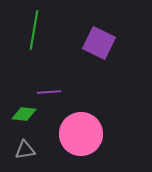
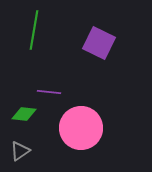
purple line: rotated 10 degrees clockwise
pink circle: moved 6 px up
gray triangle: moved 5 px left, 1 px down; rotated 25 degrees counterclockwise
